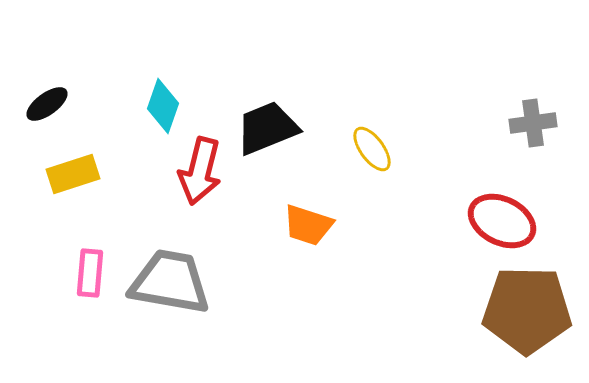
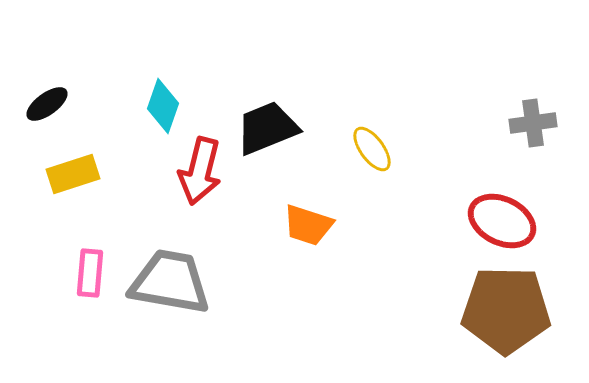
brown pentagon: moved 21 px left
